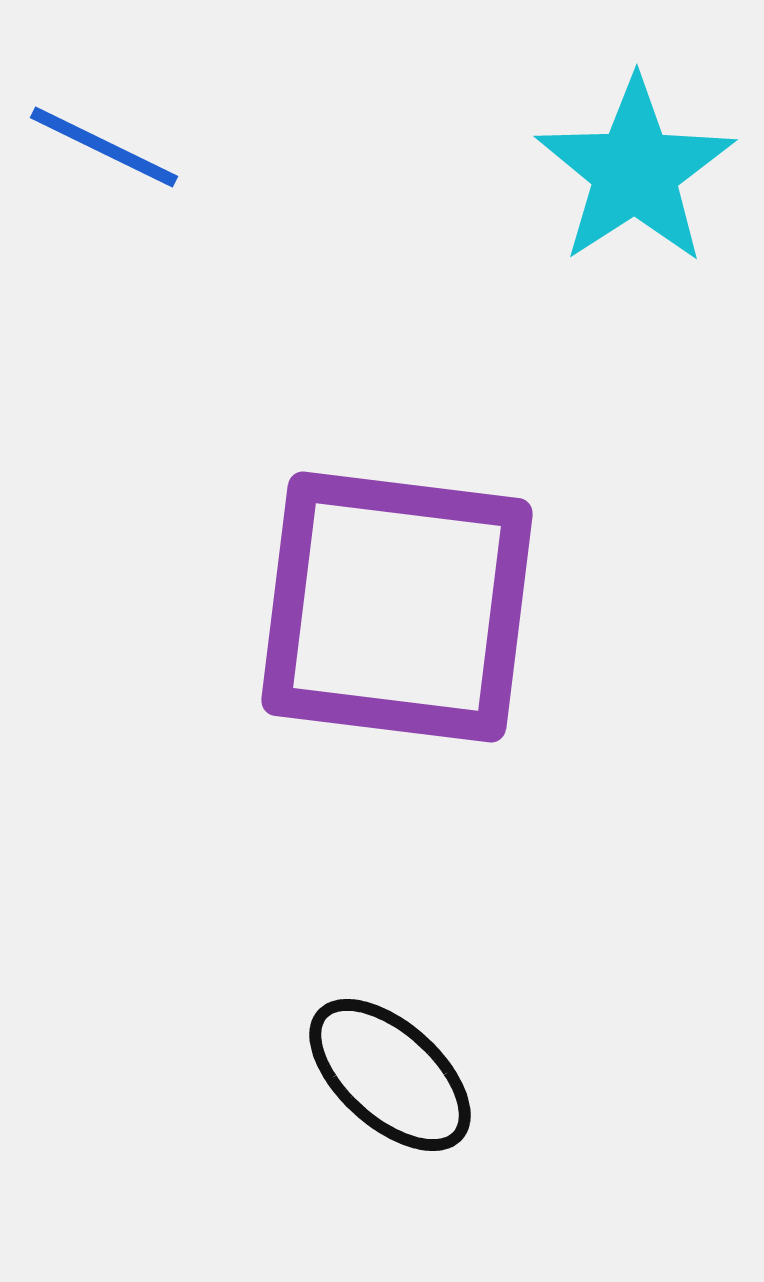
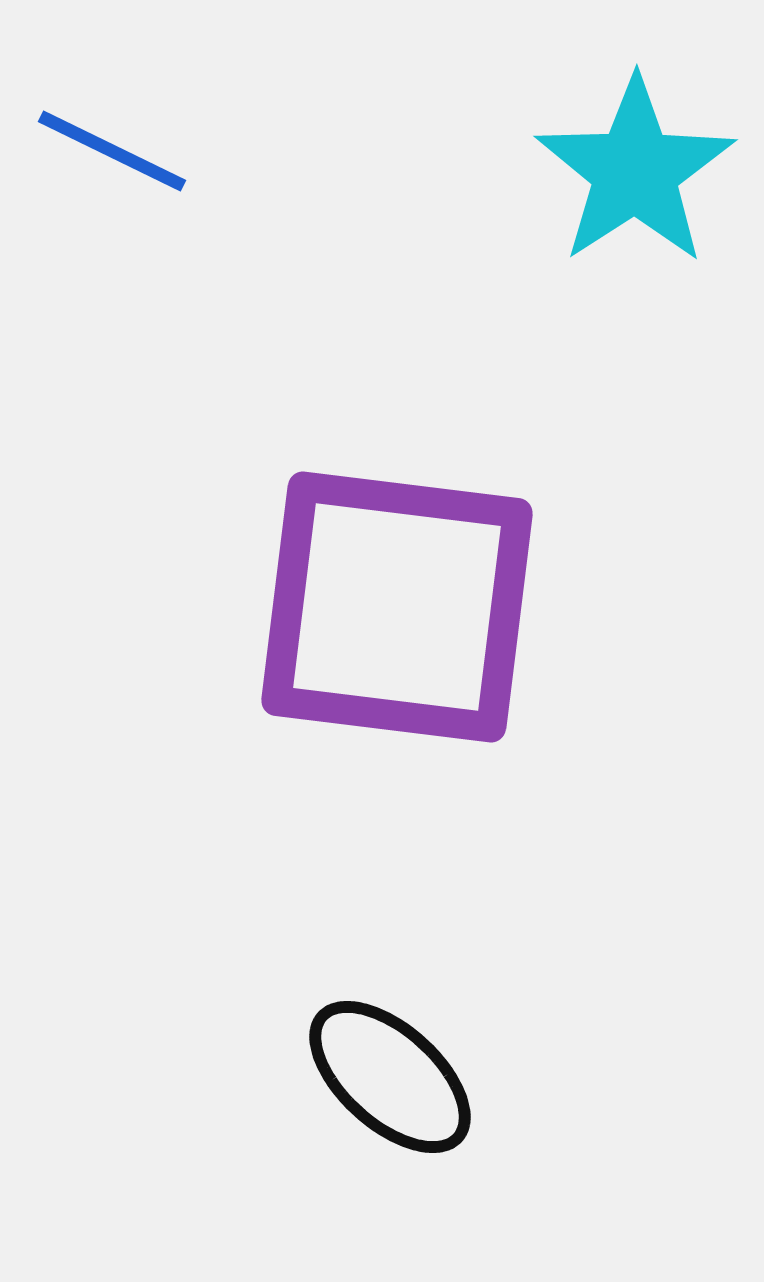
blue line: moved 8 px right, 4 px down
black ellipse: moved 2 px down
